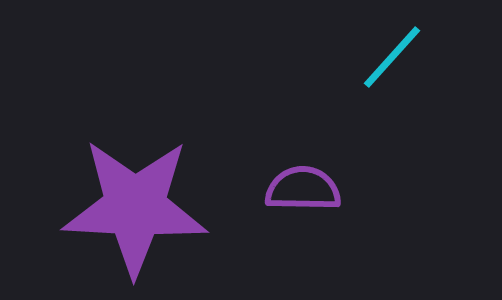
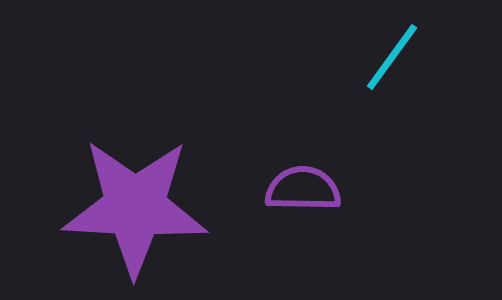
cyan line: rotated 6 degrees counterclockwise
